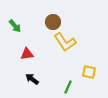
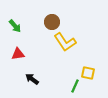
brown circle: moved 1 px left
red triangle: moved 9 px left
yellow square: moved 1 px left, 1 px down
green line: moved 7 px right, 1 px up
